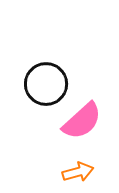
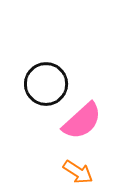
orange arrow: rotated 48 degrees clockwise
